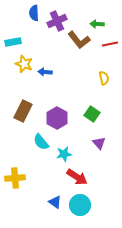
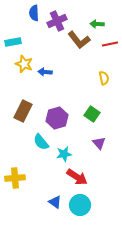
purple hexagon: rotated 15 degrees clockwise
